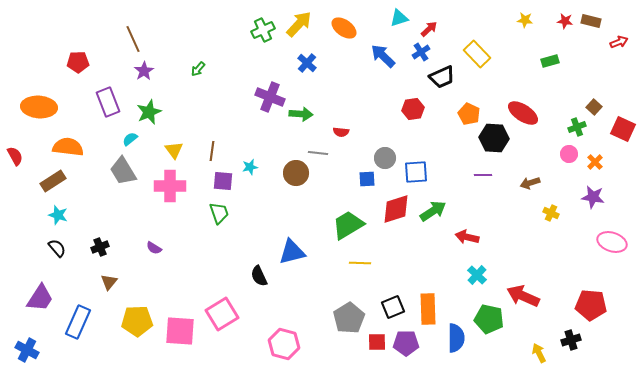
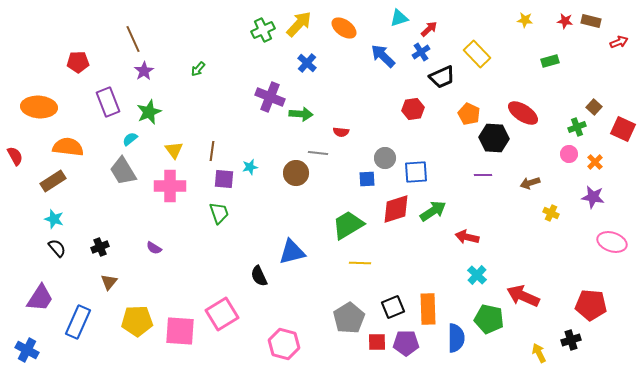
purple square at (223, 181): moved 1 px right, 2 px up
cyan star at (58, 215): moved 4 px left, 4 px down
